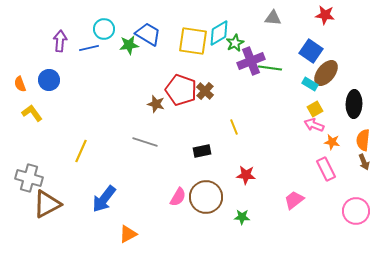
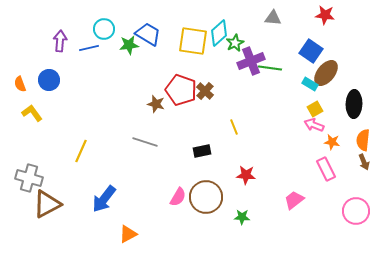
cyan diamond at (219, 33): rotated 12 degrees counterclockwise
